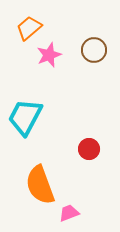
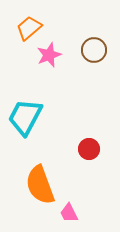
pink trapezoid: rotated 95 degrees counterclockwise
